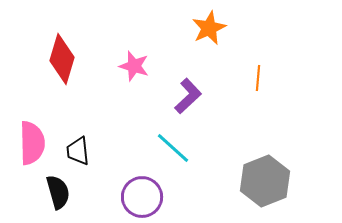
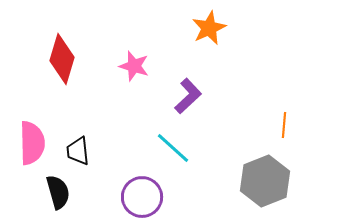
orange line: moved 26 px right, 47 px down
